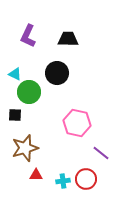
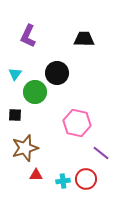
black trapezoid: moved 16 px right
cyan triangle: rotated 40 degrees clockwise
green circle: moved 6 px right
